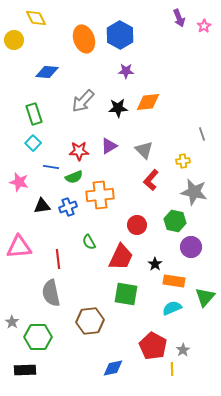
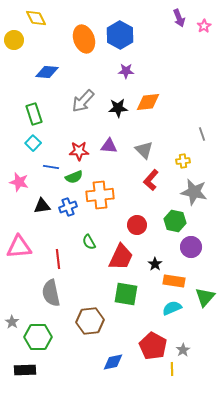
purple triangle at (109, 146): rotated 36 degrees clockwise
blue diamond at (113, 368): moved 6 px up
